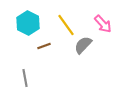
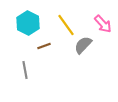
gray line: moved 8 px up
